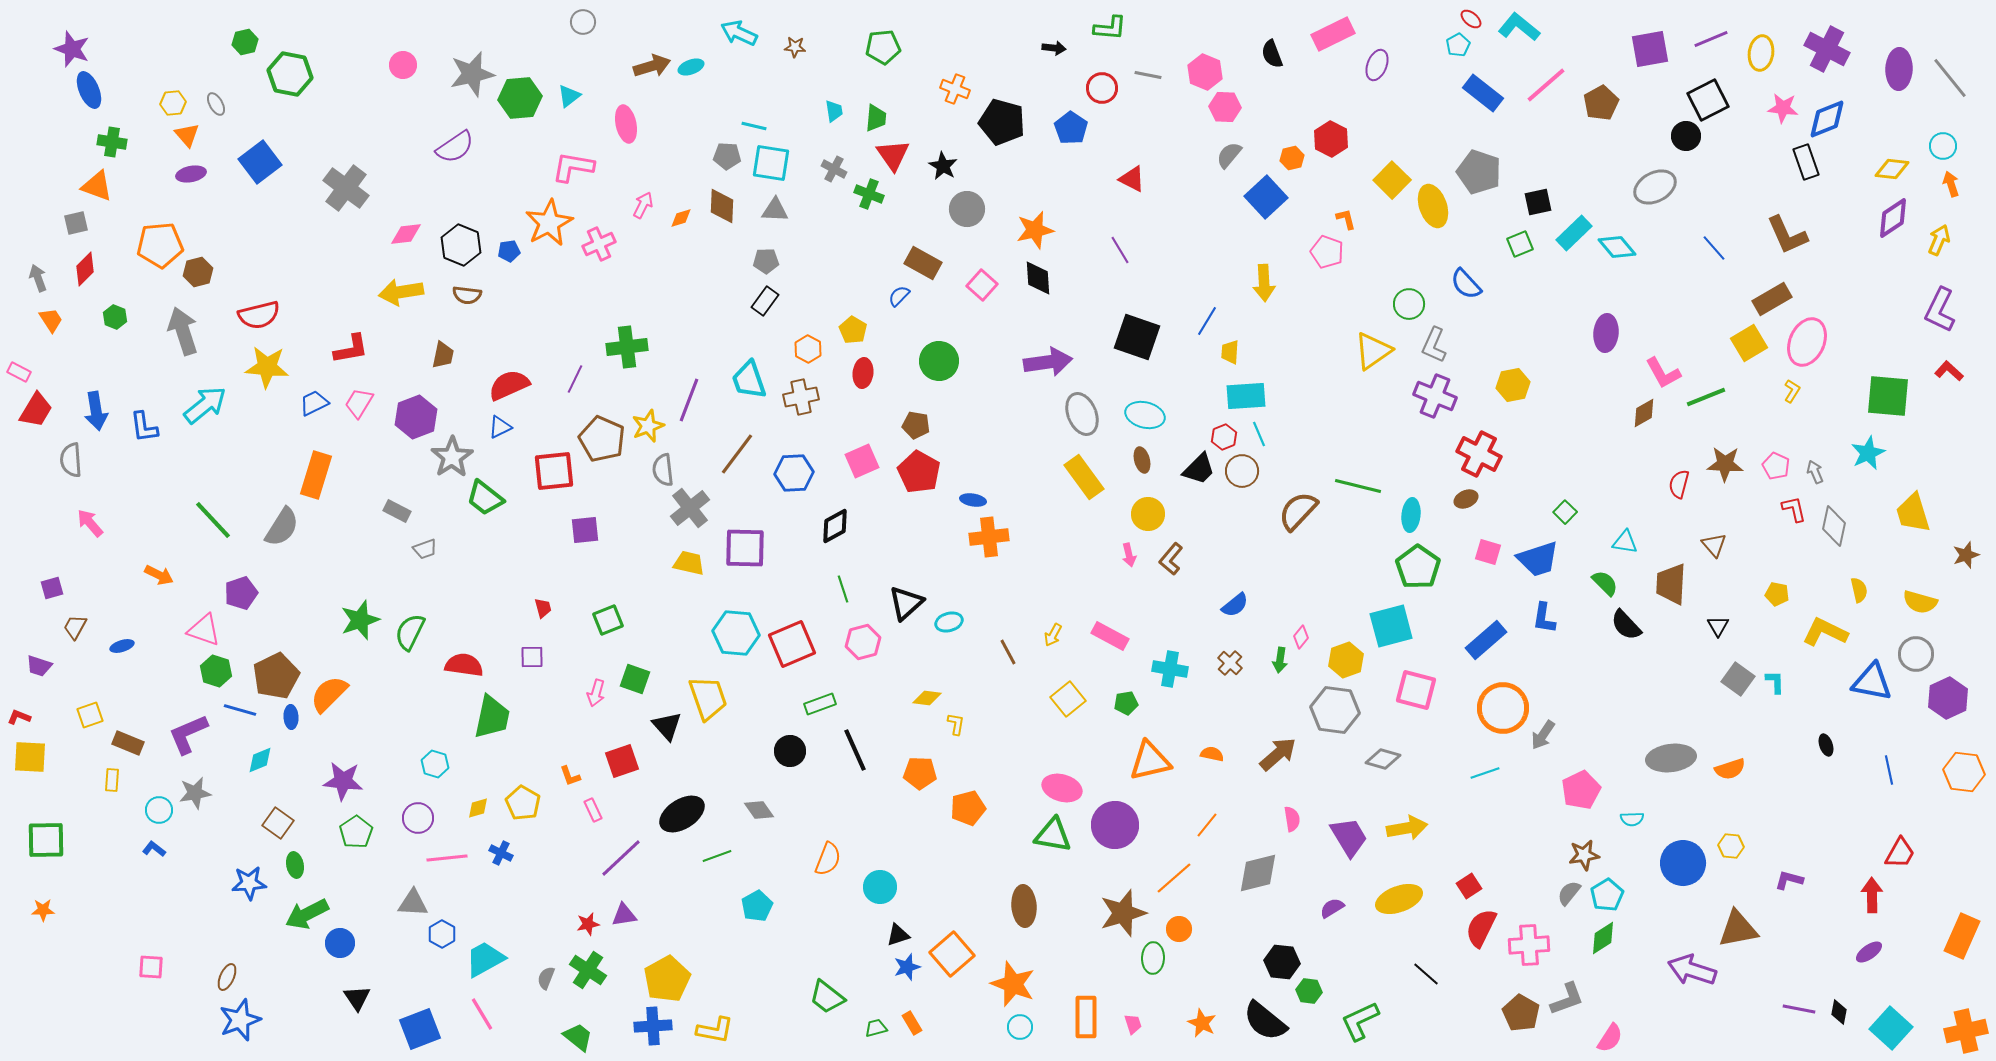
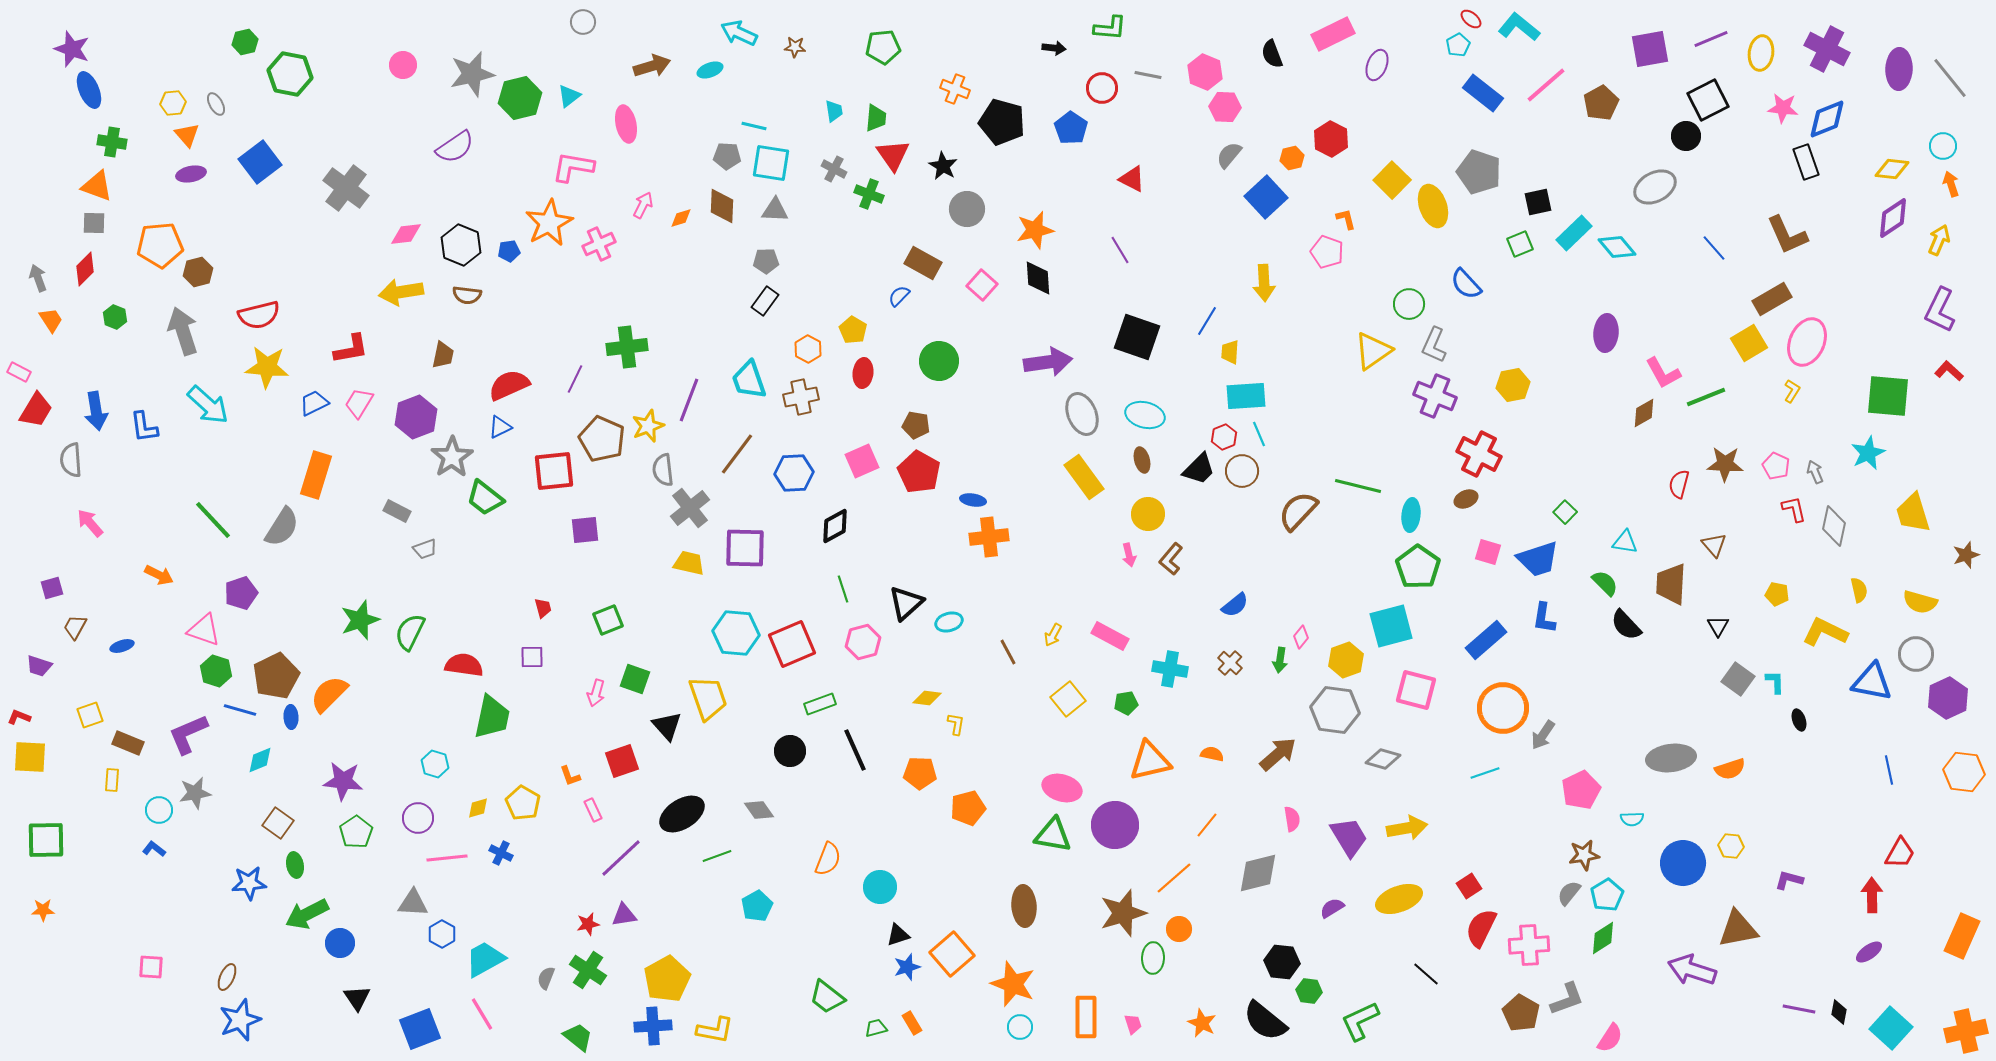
cyan ellipse at (691, 67): moved 19 px right, 3 px down
green hexagon at (520, 98): rotated 9 degrees counterclockwise
gray square at (76, 223): moved 18 px right; rotated 15 degrees clockwise
cyan arrow at (205, 405): moved 3 px right; rotated 81 degrees clockwise
black ellipse at (1826, 745): moved 27 px left, 25 px up
